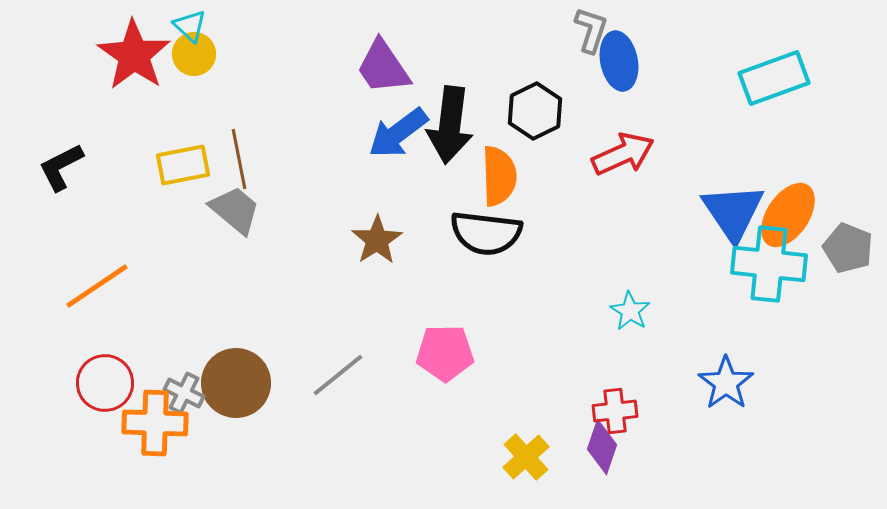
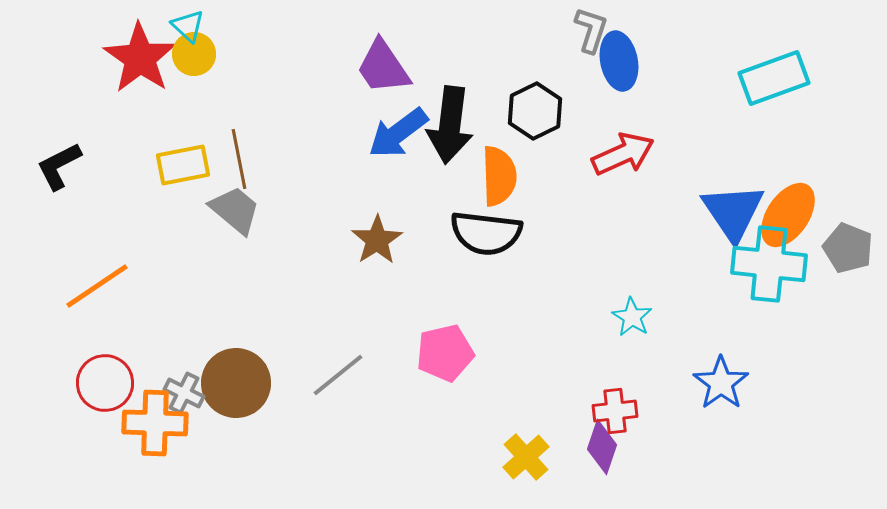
cyan triangle: moved 2 px left
red star: moved 6 px right, 3 px down
black L-shape: moved 2 px left, 1 px up
cyan star: moved 2 px right, 6 px down
pink pentagon: rotated 12 degrees counterclockwise
blue star: moved 5 px left
